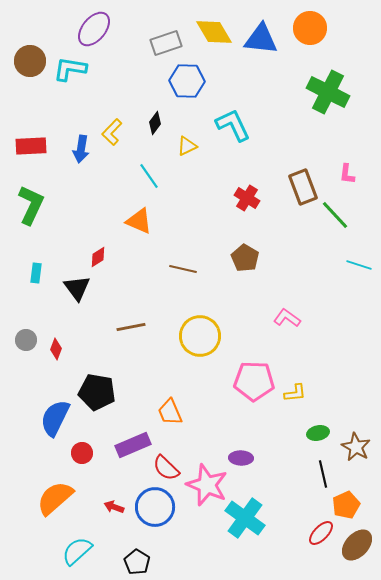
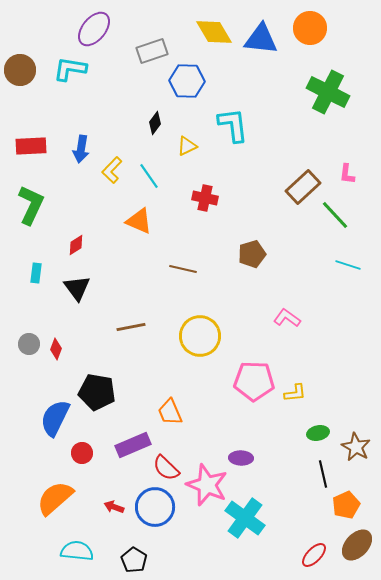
gray rectangle at (166, 43): moved 14 px left, 8 px down
brown circle at (30, 61): moved 10 px left, 9 px down
cyan L-shape at (233, 125): rotated 18 degrees clockwise
yellow L-shape at (112, 132): moved 38 px down
brown rectangle at (303, 187): rotated 68 degrees clockwise
red cross at (247, 198): moved 42 px left; rotated 20 degrees counterclockwise
red diamond at (98, 257): moved 22 px left, 12 px up
brown pentagon at (245, 258): moved 7 px right, 4 px up; rotated 24 degrees clockwise
cyan line at (359, 265): moved 11 px left
gray circle at (26, 340): moved 3 px right, 4 px down
red ellipse at (321, 533): moved 7 px left, 22 px down
cyan semicircle at (77, 551): rotated 48 degrees clockwise
black pentagon at (137, 562): moved 3 px left, 2 px up
